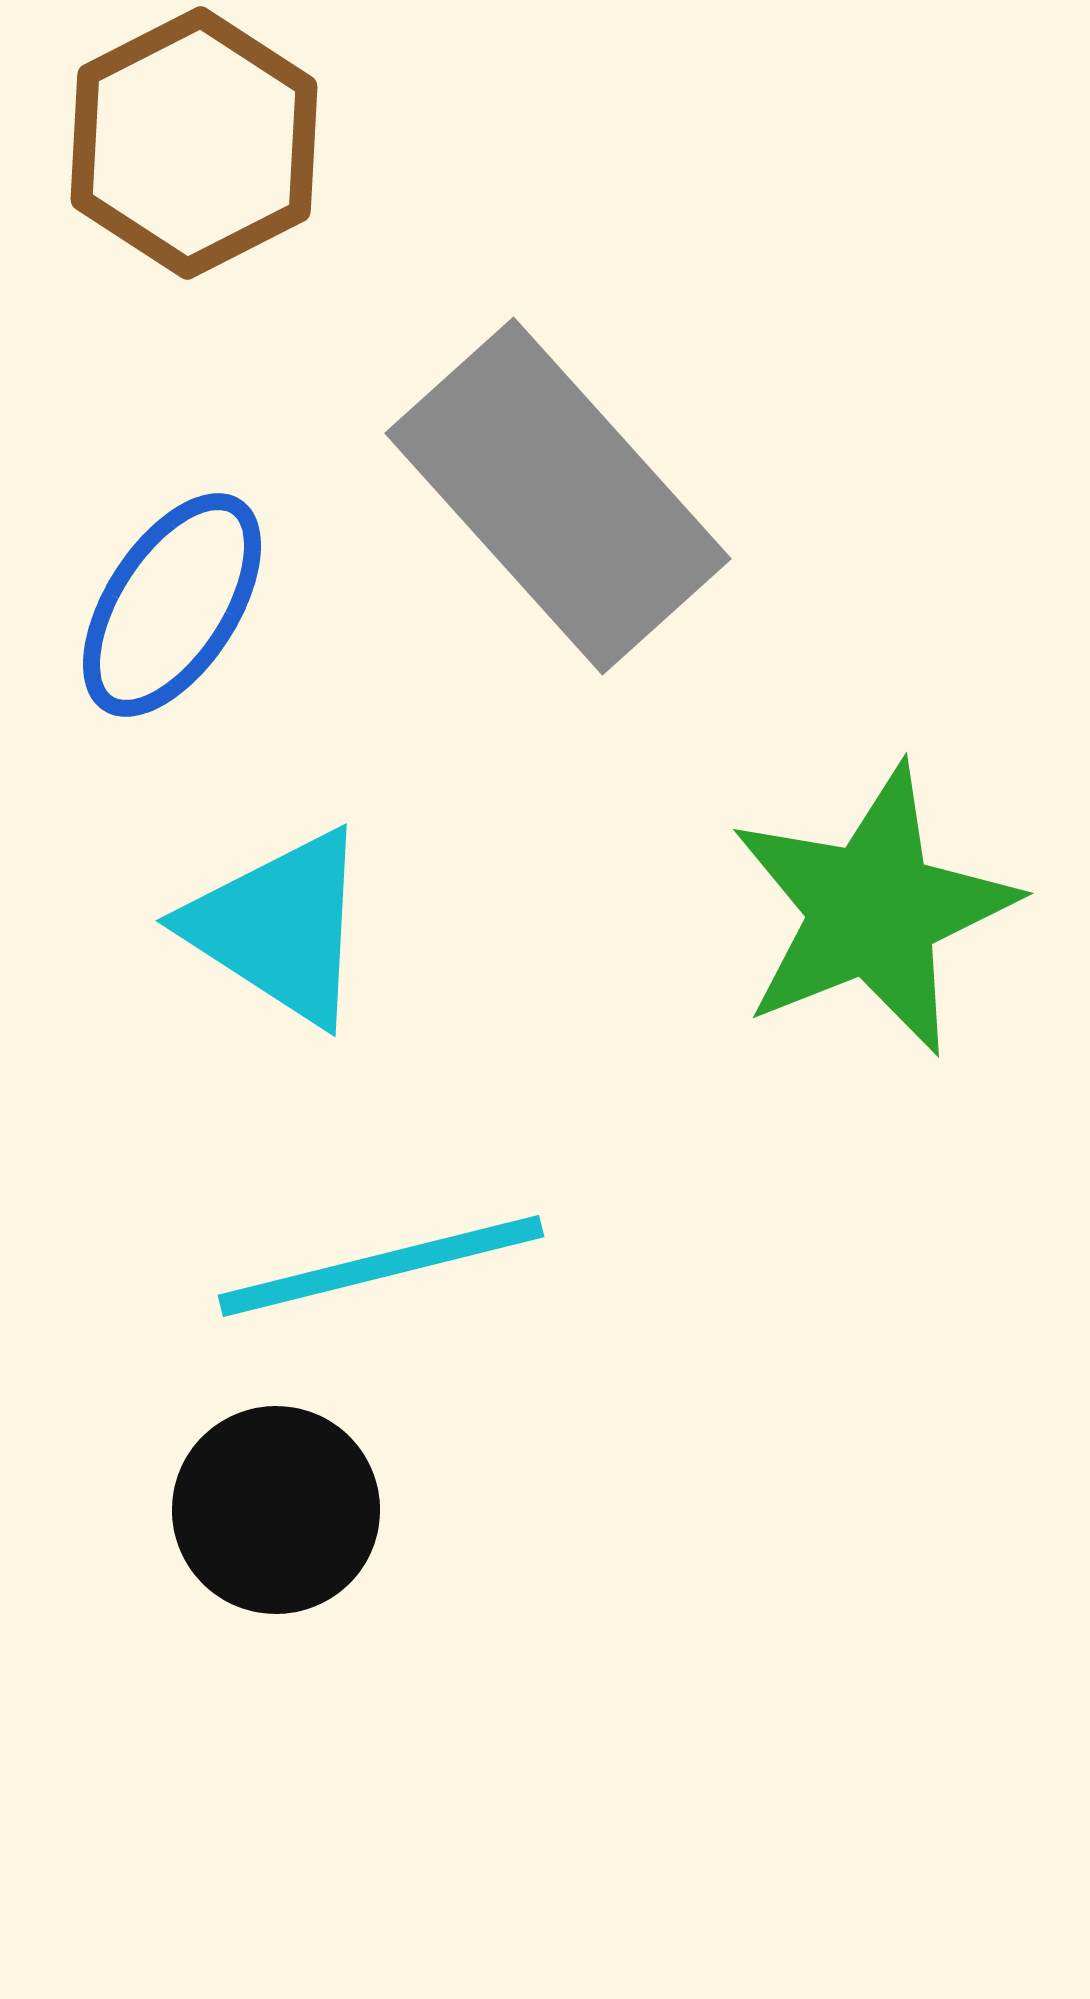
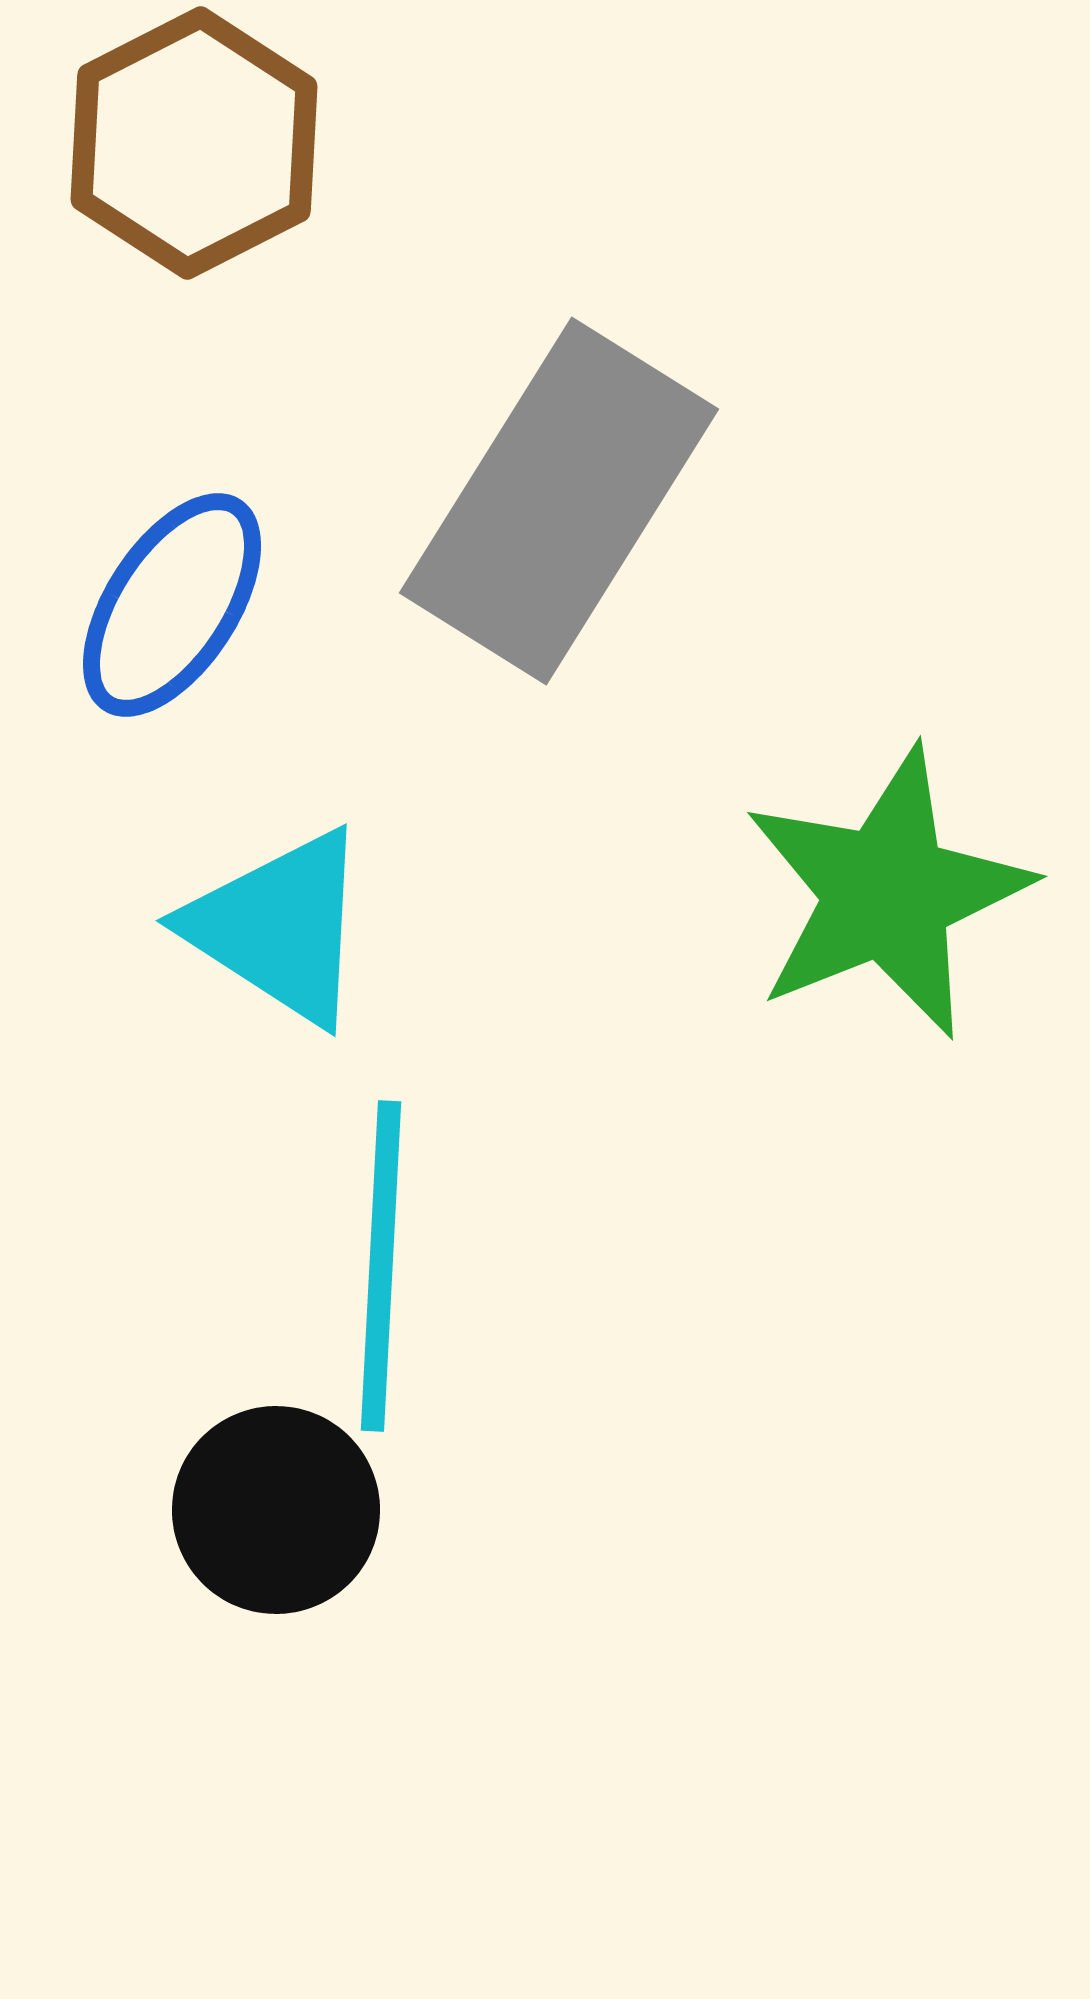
gray rectangle: moved 1 px right, 5 px down; rotated 74 degrees clockwise
green star: moved 14 px right, 17 px up
cyan line: rotated 73 degrees counterclockwise
